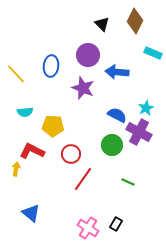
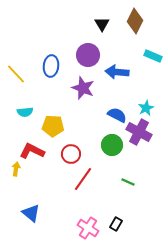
black triangle: rotated 14 degrees clockwise
cyan rectangle: moved 3 px down
